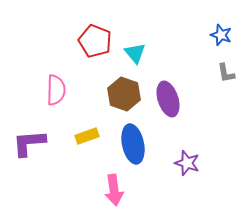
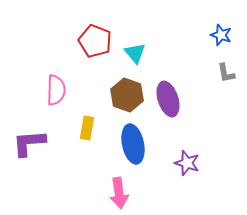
brown hexagon: moved 3 px right, 1 px down
yellow rectangle: moved 8 px up; rotated 60 degrees counterclockwise
pink arrow: moved 5 px right, 3 px down
